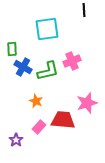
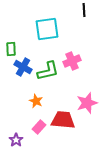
green rectangle: moved 1 px left
